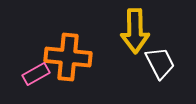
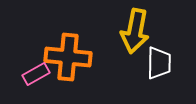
yellow arrow: rotated 12 degrees clockwise
white trapezoid: moved 1 px left; rotated 28 degrees clockwise
